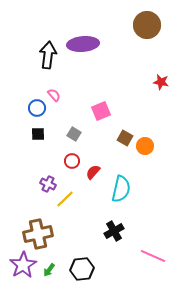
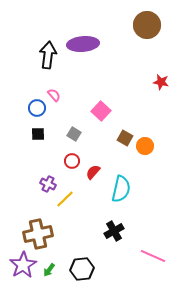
pink square: rotated 24 degrees counterclockwise
